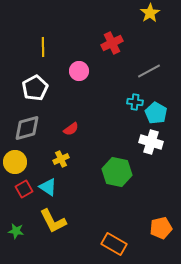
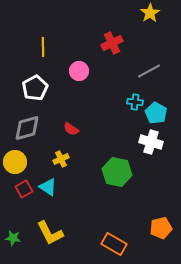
red semicircle: rotated 70 degrees clockwise
yellow L-shape: moved 3 px left, 12 px down
green star: moved 3 px left, 7 px down
